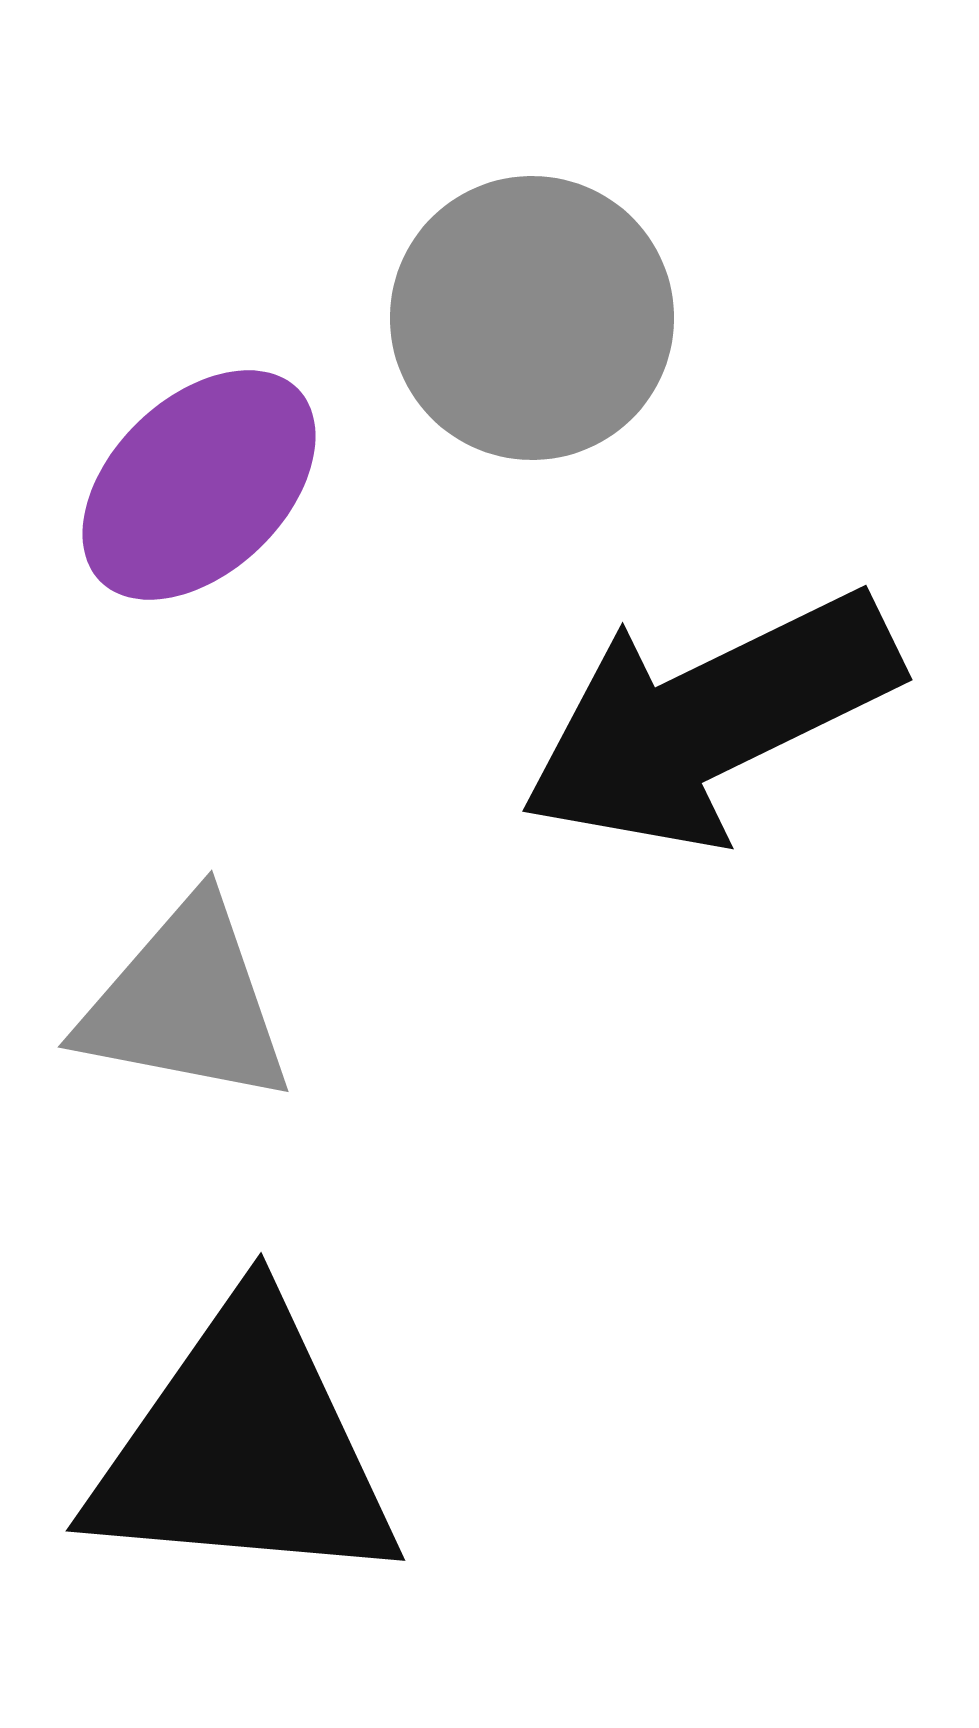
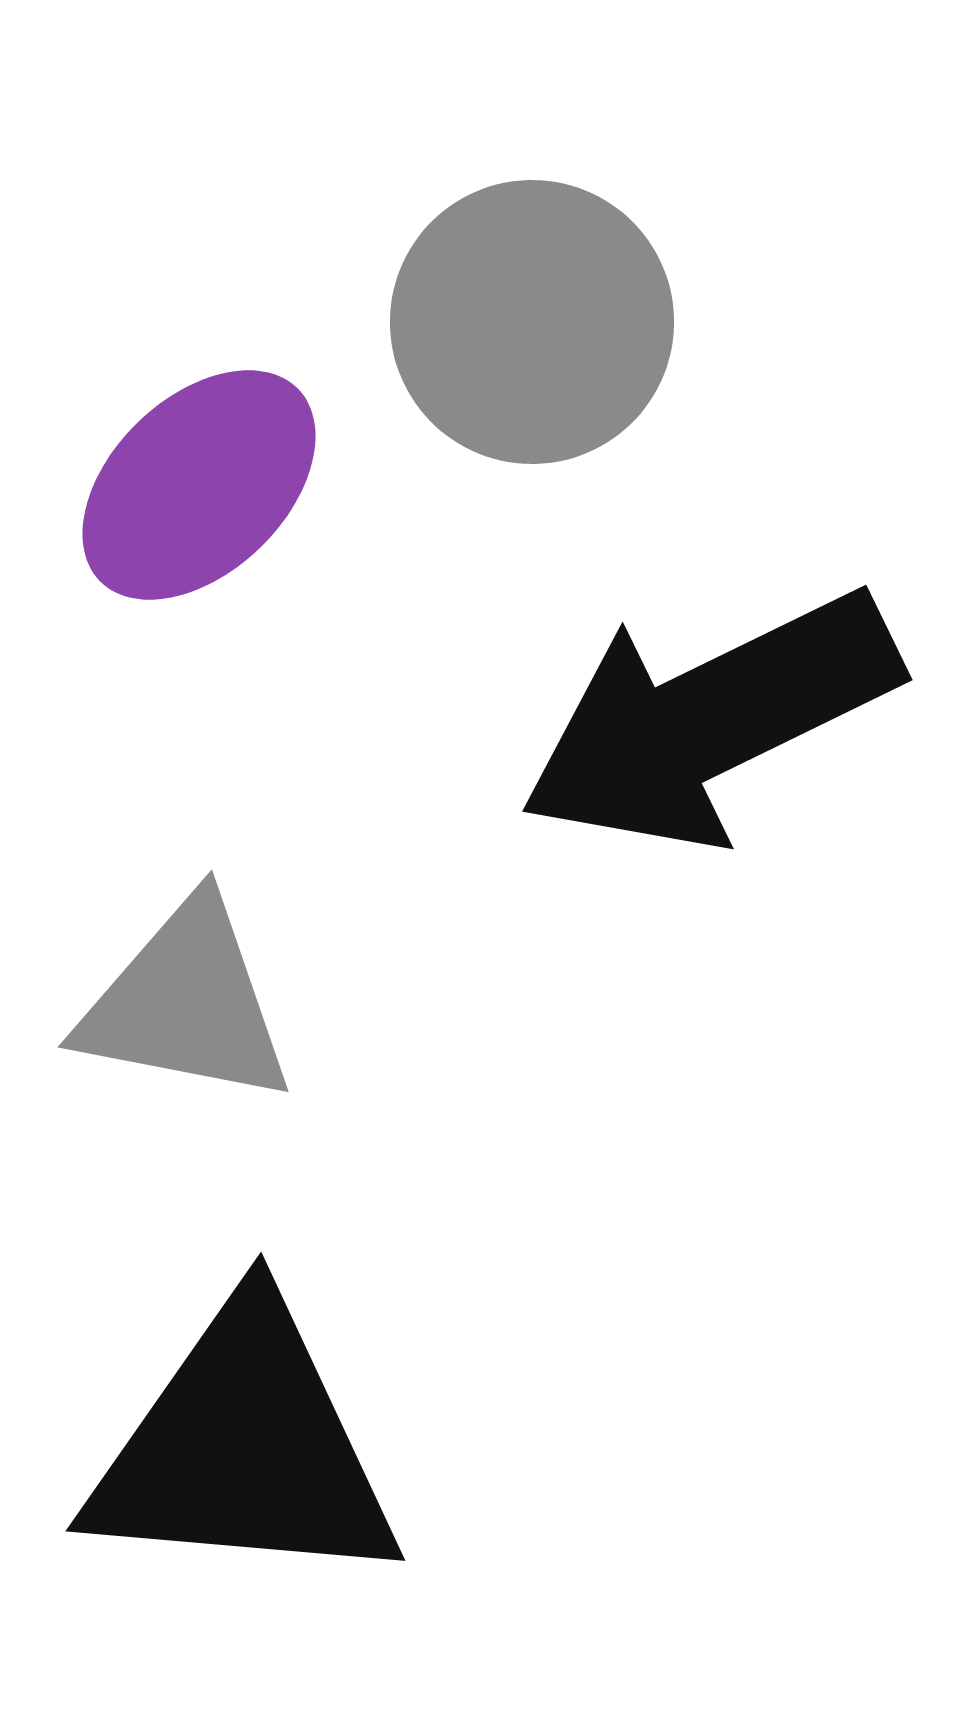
gray circle: moved 4 px down
